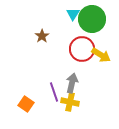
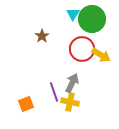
gray arrow: rotated 12 degrees clockwise
orange square: rotated 35 degrees clockwise
